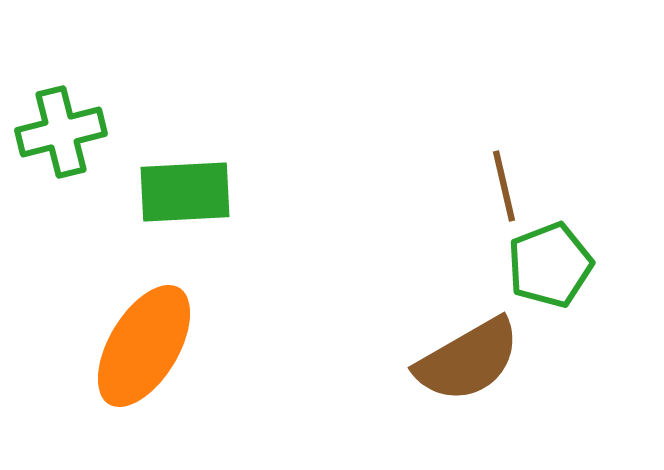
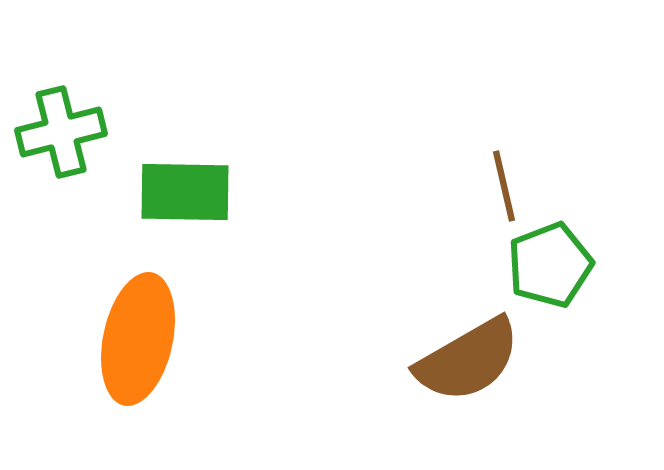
green rectangle: rotated 4 degrees clockwise
orange ellipse: moved 6 px left, 7 px up; rotated 19 degrees counterclockwise
